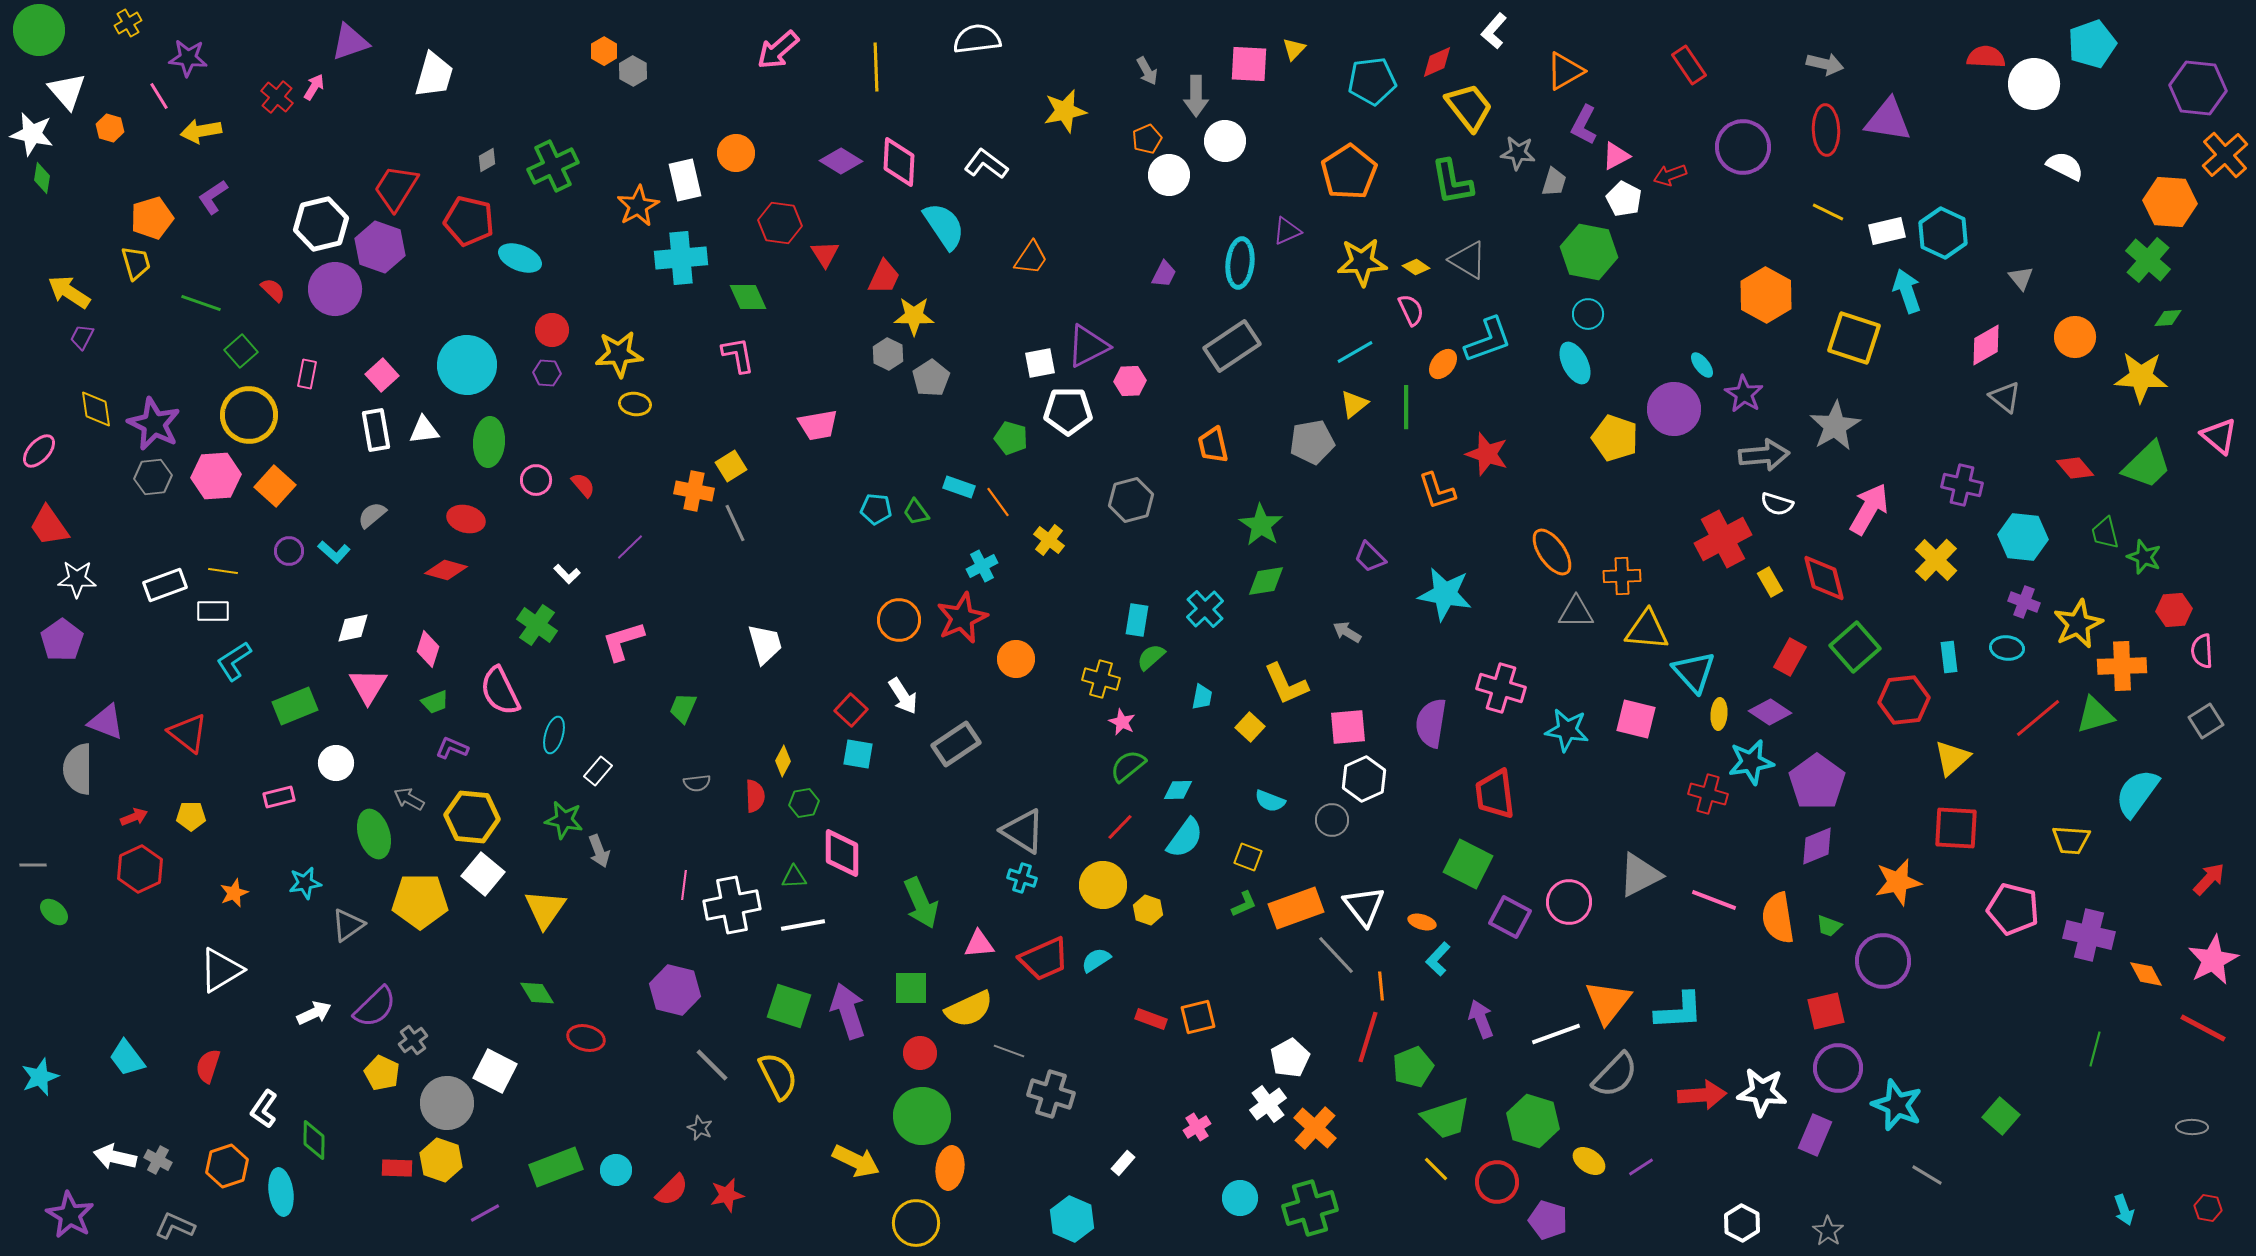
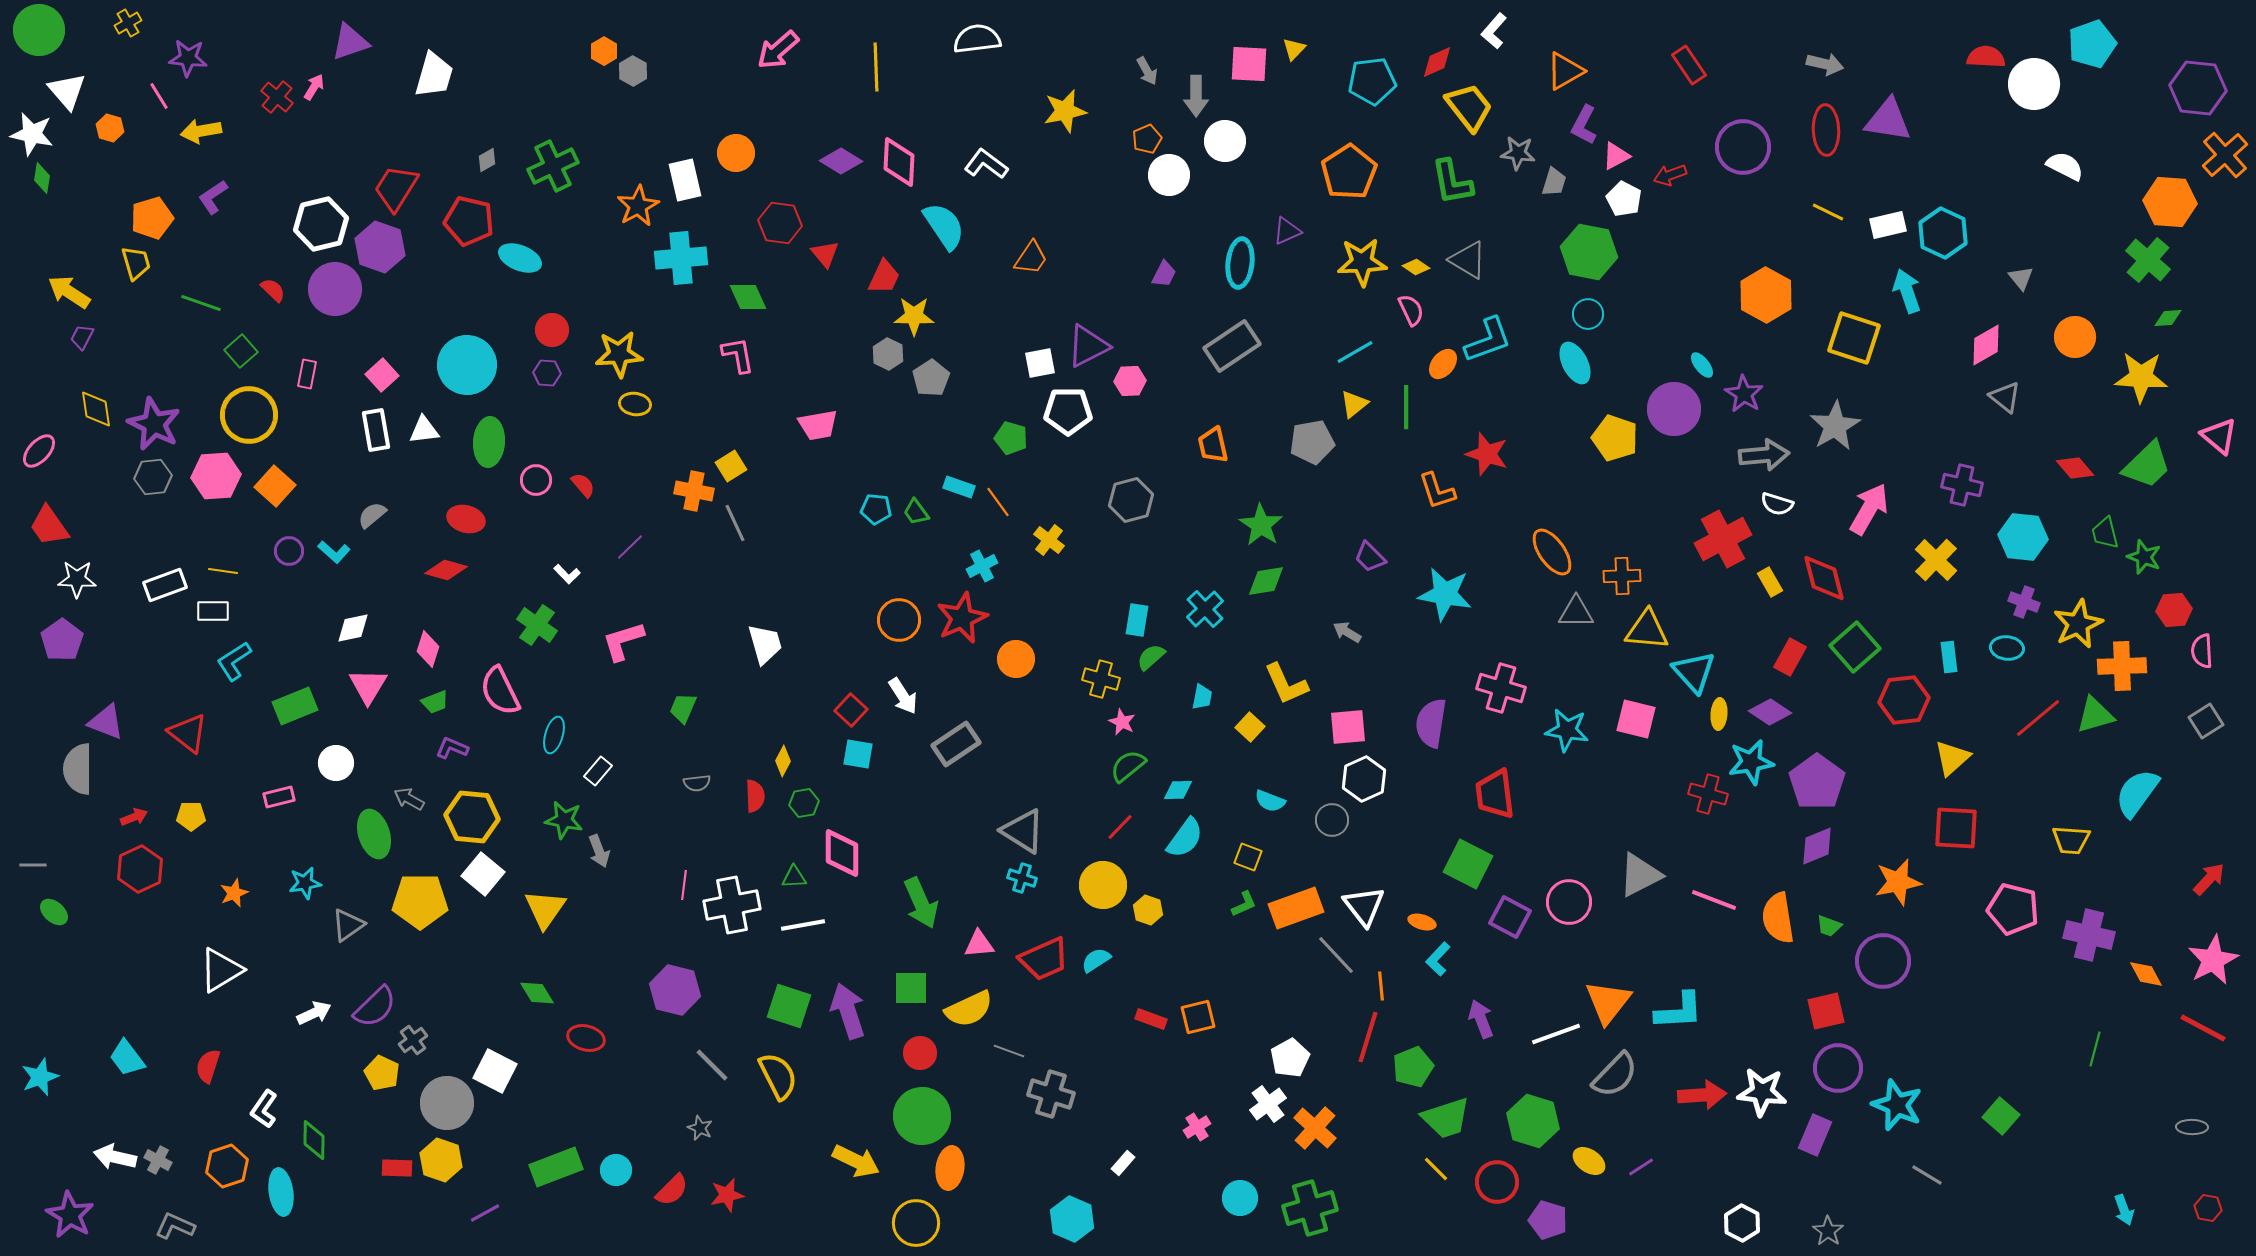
white rectangle at (1887, 231): moved 1 px right, 6 px up
red triangle at (825, 254): rotated 8 degrees counterclockwise
